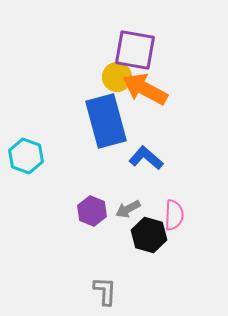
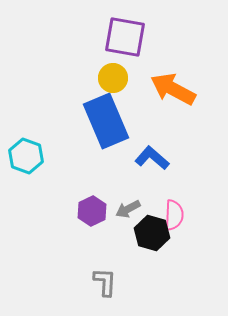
purple square: moved 10 px left, 13 px up
yellow circle: moved 4 px left, 1 px down
orange arrow: moved 28 px right
blue rectangle: rotated 8 degrees counterclockwise
blue L-shape: moved 6 px right
purple hexagon: rotated 12 degrees clockwise
black hexagon: moved 3 px right, 2 px up
gray L-shape: moved 9 px up
